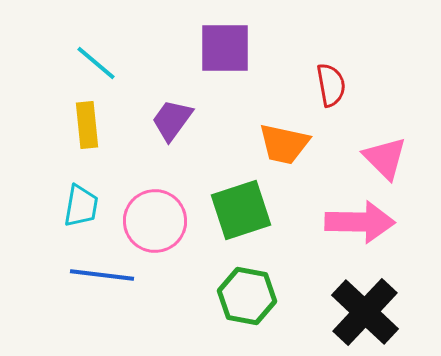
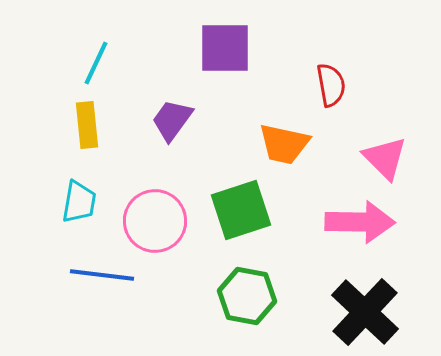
cyan line: rotated 75 degrees clockwise
cyan trapezoid: moved 2 px left, 4 px up
